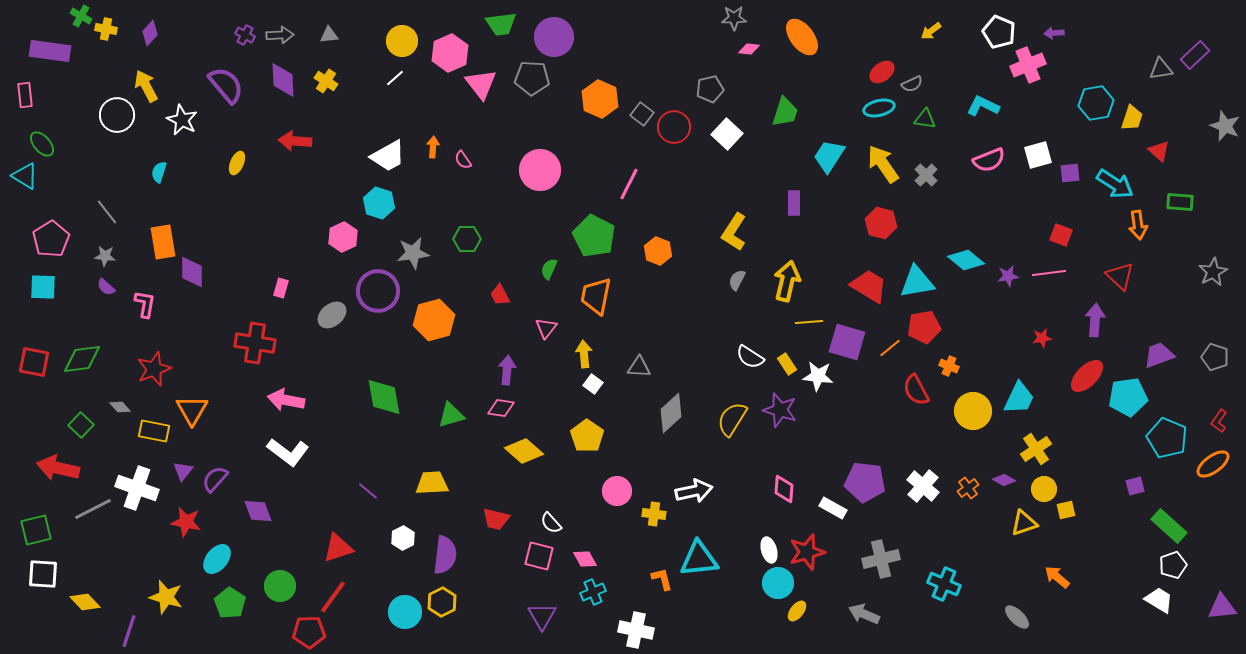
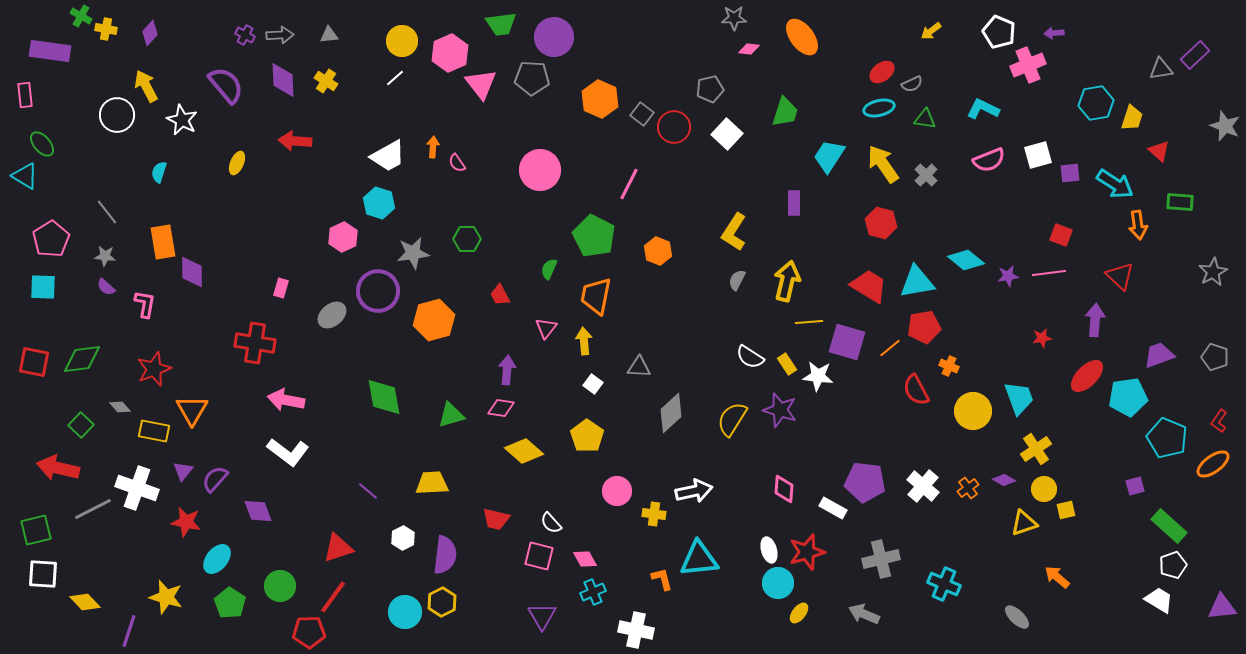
cyan L-shape at (983, 106): moved 3 px down
pink semicircle at (463, 160): moved 6 px left, 3 px down
yellow arrow at (584, 354): moved 13 px up
cyan trapezoid at (1019, 398): rotated 45 degrees counterclockwise
yellow ellipse at (797, 611): moved 2 px right, 2 px down
